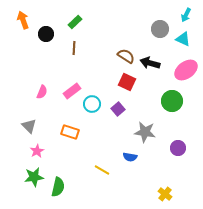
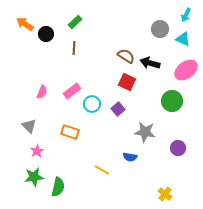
orange arrow: moved 2 px right, 4 px down; rotated 36 degrees counterclockwise
